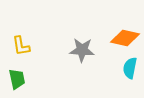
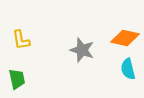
yellow L-shape: moved 6 px up
gray star: rotated 15 degrees clockwise
cyan semicircle: moved 2 px left, 1 px down; rotated 25 degrees counterclockwise
